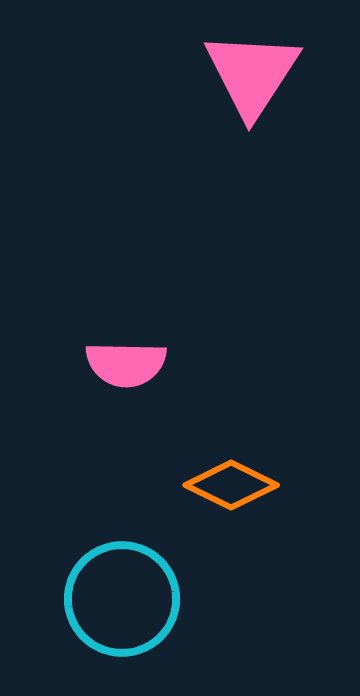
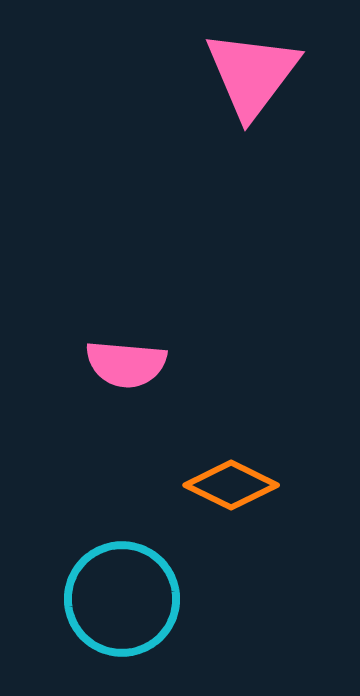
pink triangle: rotated 4 degrees clockwise
pink semicircle: rotated 4 degrees clockwise
